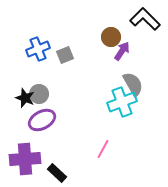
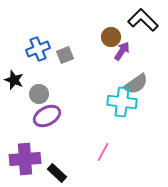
black L-shape: moved 2 px left, 1 px down
gray semicircle: moved 3 px right; rotated 85 degrees clockwise
black star: moved 11 px left, 18 px up
cyan cross: rotated 28 degrees clockwise
purple ellipse: moved 5 px right, 4 px up
pink line: moved 3 px down
